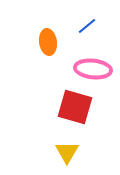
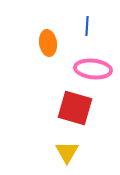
blue line: rotated 48 degrees counterclockwise
orange ellipse: moved 1 px down
red square: moved 1 px down
